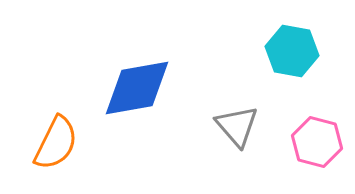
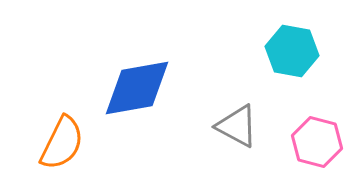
gray triangle: rotated 21 degrees counterclockwise
orange semicircle: moved 6 px right
